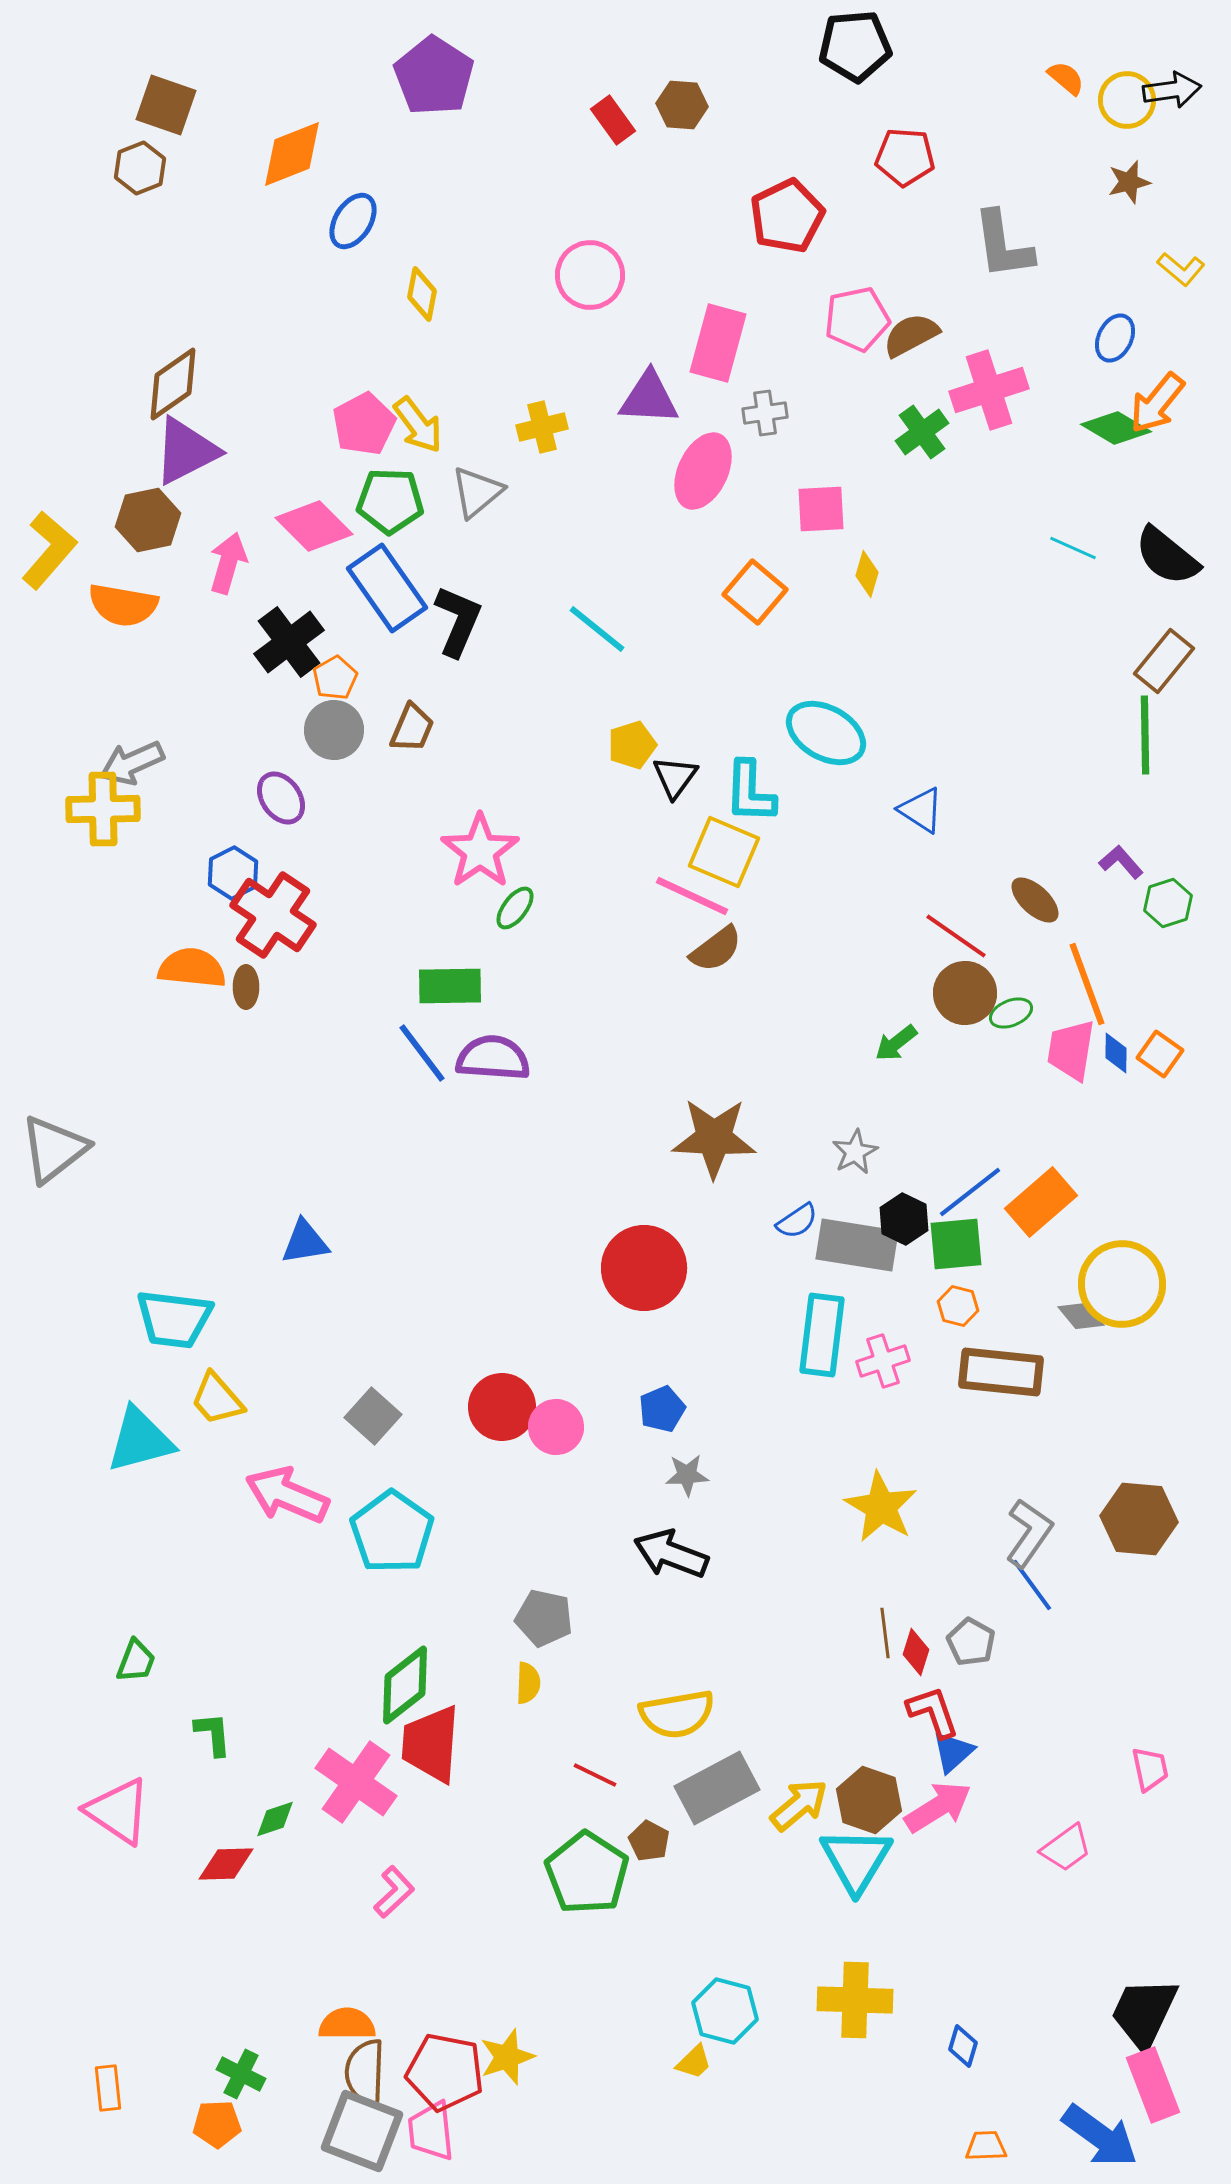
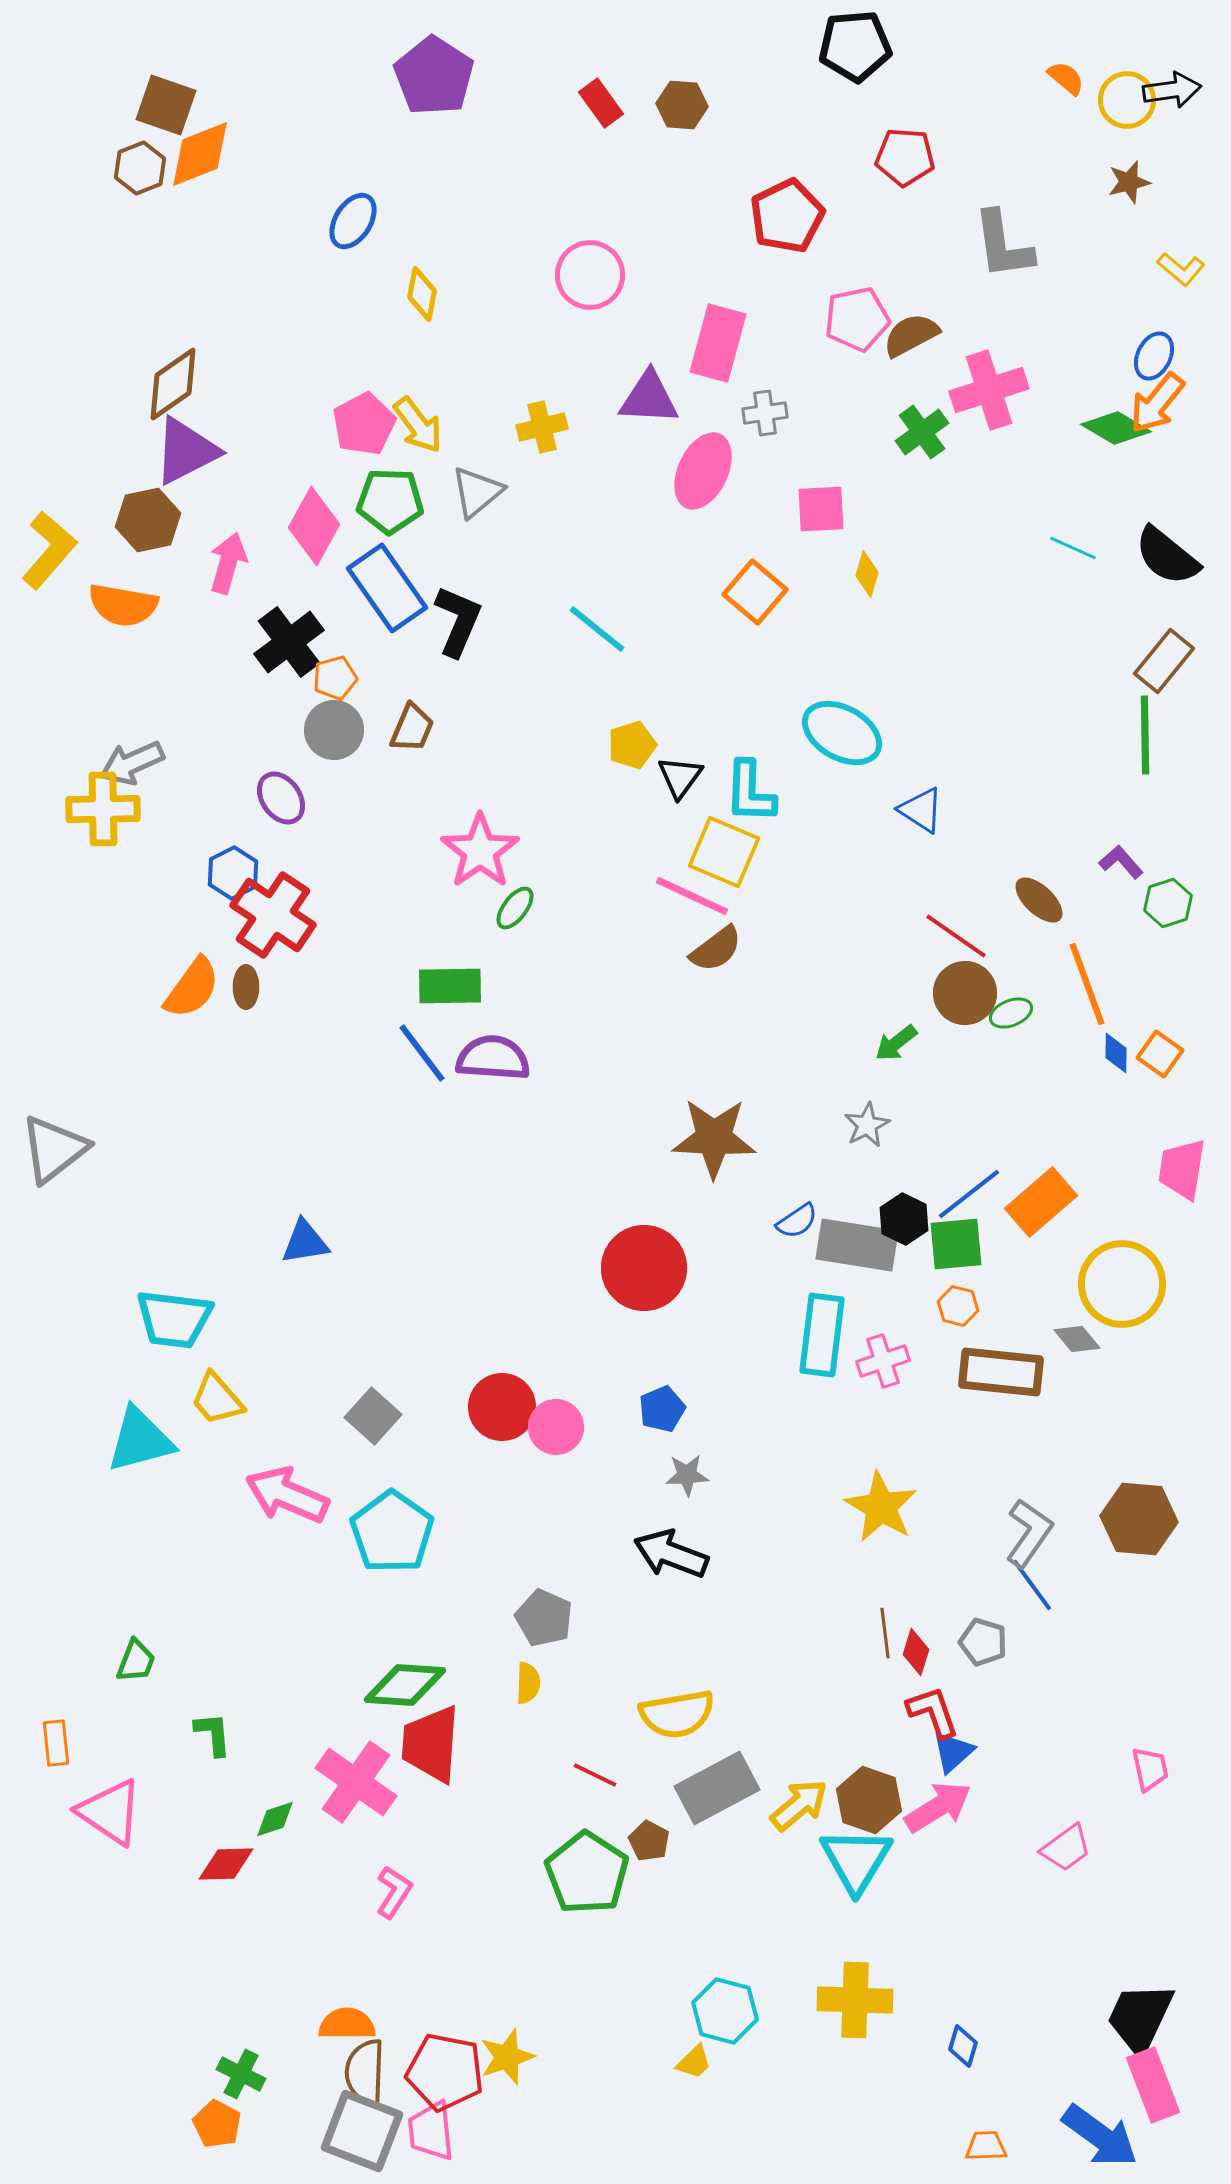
red rectangle at (613, 120): moved 12 px left, 17 px up
orange diamond at (292, 154): moved 92 px left
blue ellipse at (1115, 338): moved 39 px right, 18 px down
pink diamond at (314, 526): rotated 74 degrees clockwise
orange pentagon at (335, 678): rotated 15 degrees clockwise
cyan ellipse at (826, 733): moved 16 px right
black triangle at (675, 777): moved 5 px right
brown ellipse at (1035, 900): moved 4 px right
orange semicircle at (192, 968): moved 20 px down; rotated 120 degrees clockwise
pink trapezoid at (1071, 1050): moved 111 px right, 119 px down
gray star at (855, 1152): moved 12 px right, 27 px up
blue line at (970, 1192): moved 1 px left, 2 px down
gray diamond at (1081, 1316): moved 4 px left, 23 px down
gray pentagon at (544, 1618): rotated 12 degrees clockwise
gray pentagon at (971, 1642): moved 12 px right; rotated 12 degrees counterclockwise
green diamond at (405, 1685): rotated 42 degrees clockwise
pink triangle at (118, 1811): moved 8 px left, 1 px down
pink L-shape at (394, 1892): rotated 14 degrees counterclockwise
black trapezoid at (1144, 2013): moved 4 px left, 5 px down
orange rectangle at (108, 2088): moved 52 px left, 345 px up
orange pentagon at (217, 2124): rotated 30 degrees clockwise
